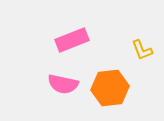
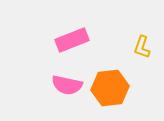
yellow L-shape: moved 3 px up; rotated 40 degrees clockwise
pink semicircle: moved 4 px right, 1 px down
